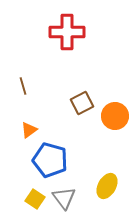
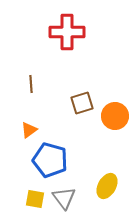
brown line: moved 8 px right, 2 px up; rotated 12 degrees clockwise
brown square: rotated 10 degrees clockwise
yellow square: rotated 24 degrees counterclockwise
